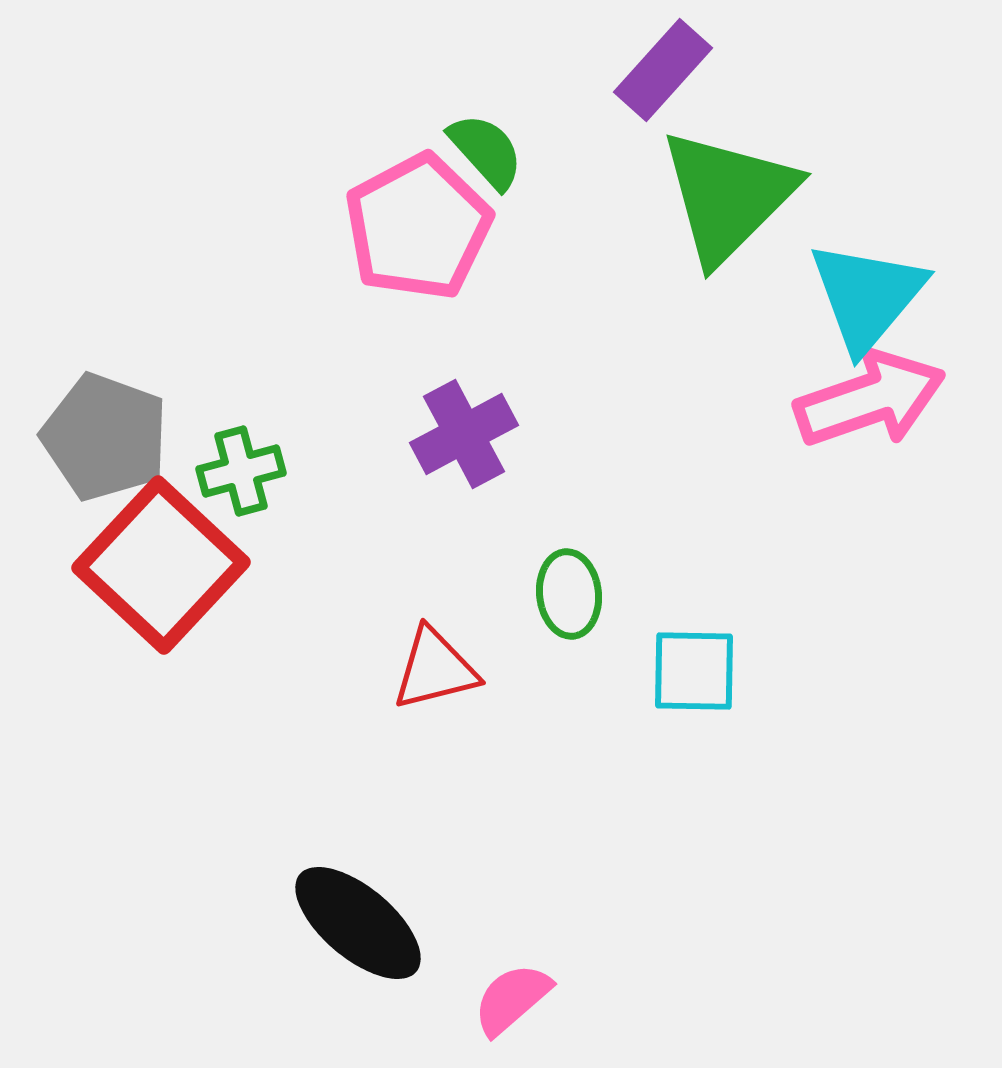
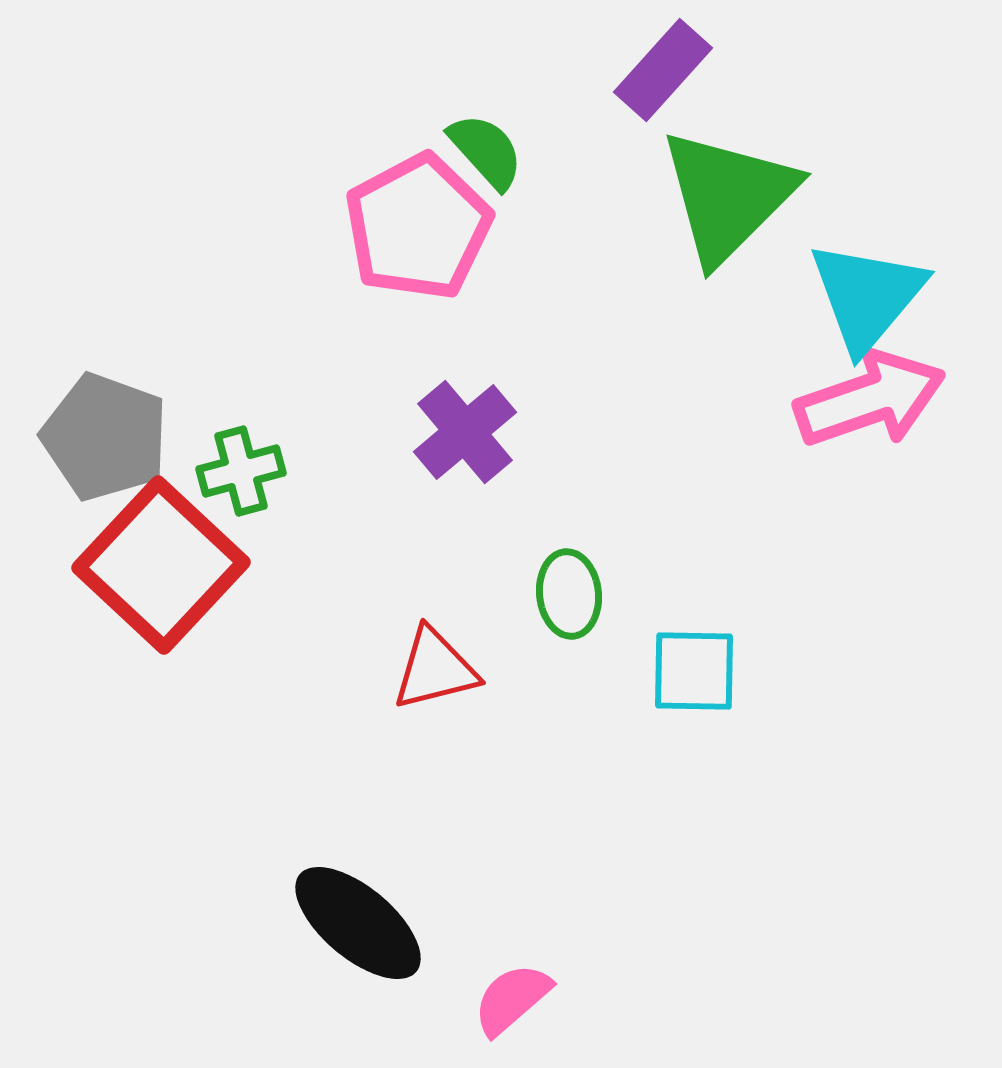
purple cross: moved 1 px right, 2 px up; rotated 12 degrees counterclockwise
